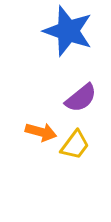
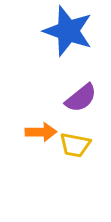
orange arrow: rotated 16 degrees counterclockwise
yellow trapezoid: rotated 64 degrees clockwise
